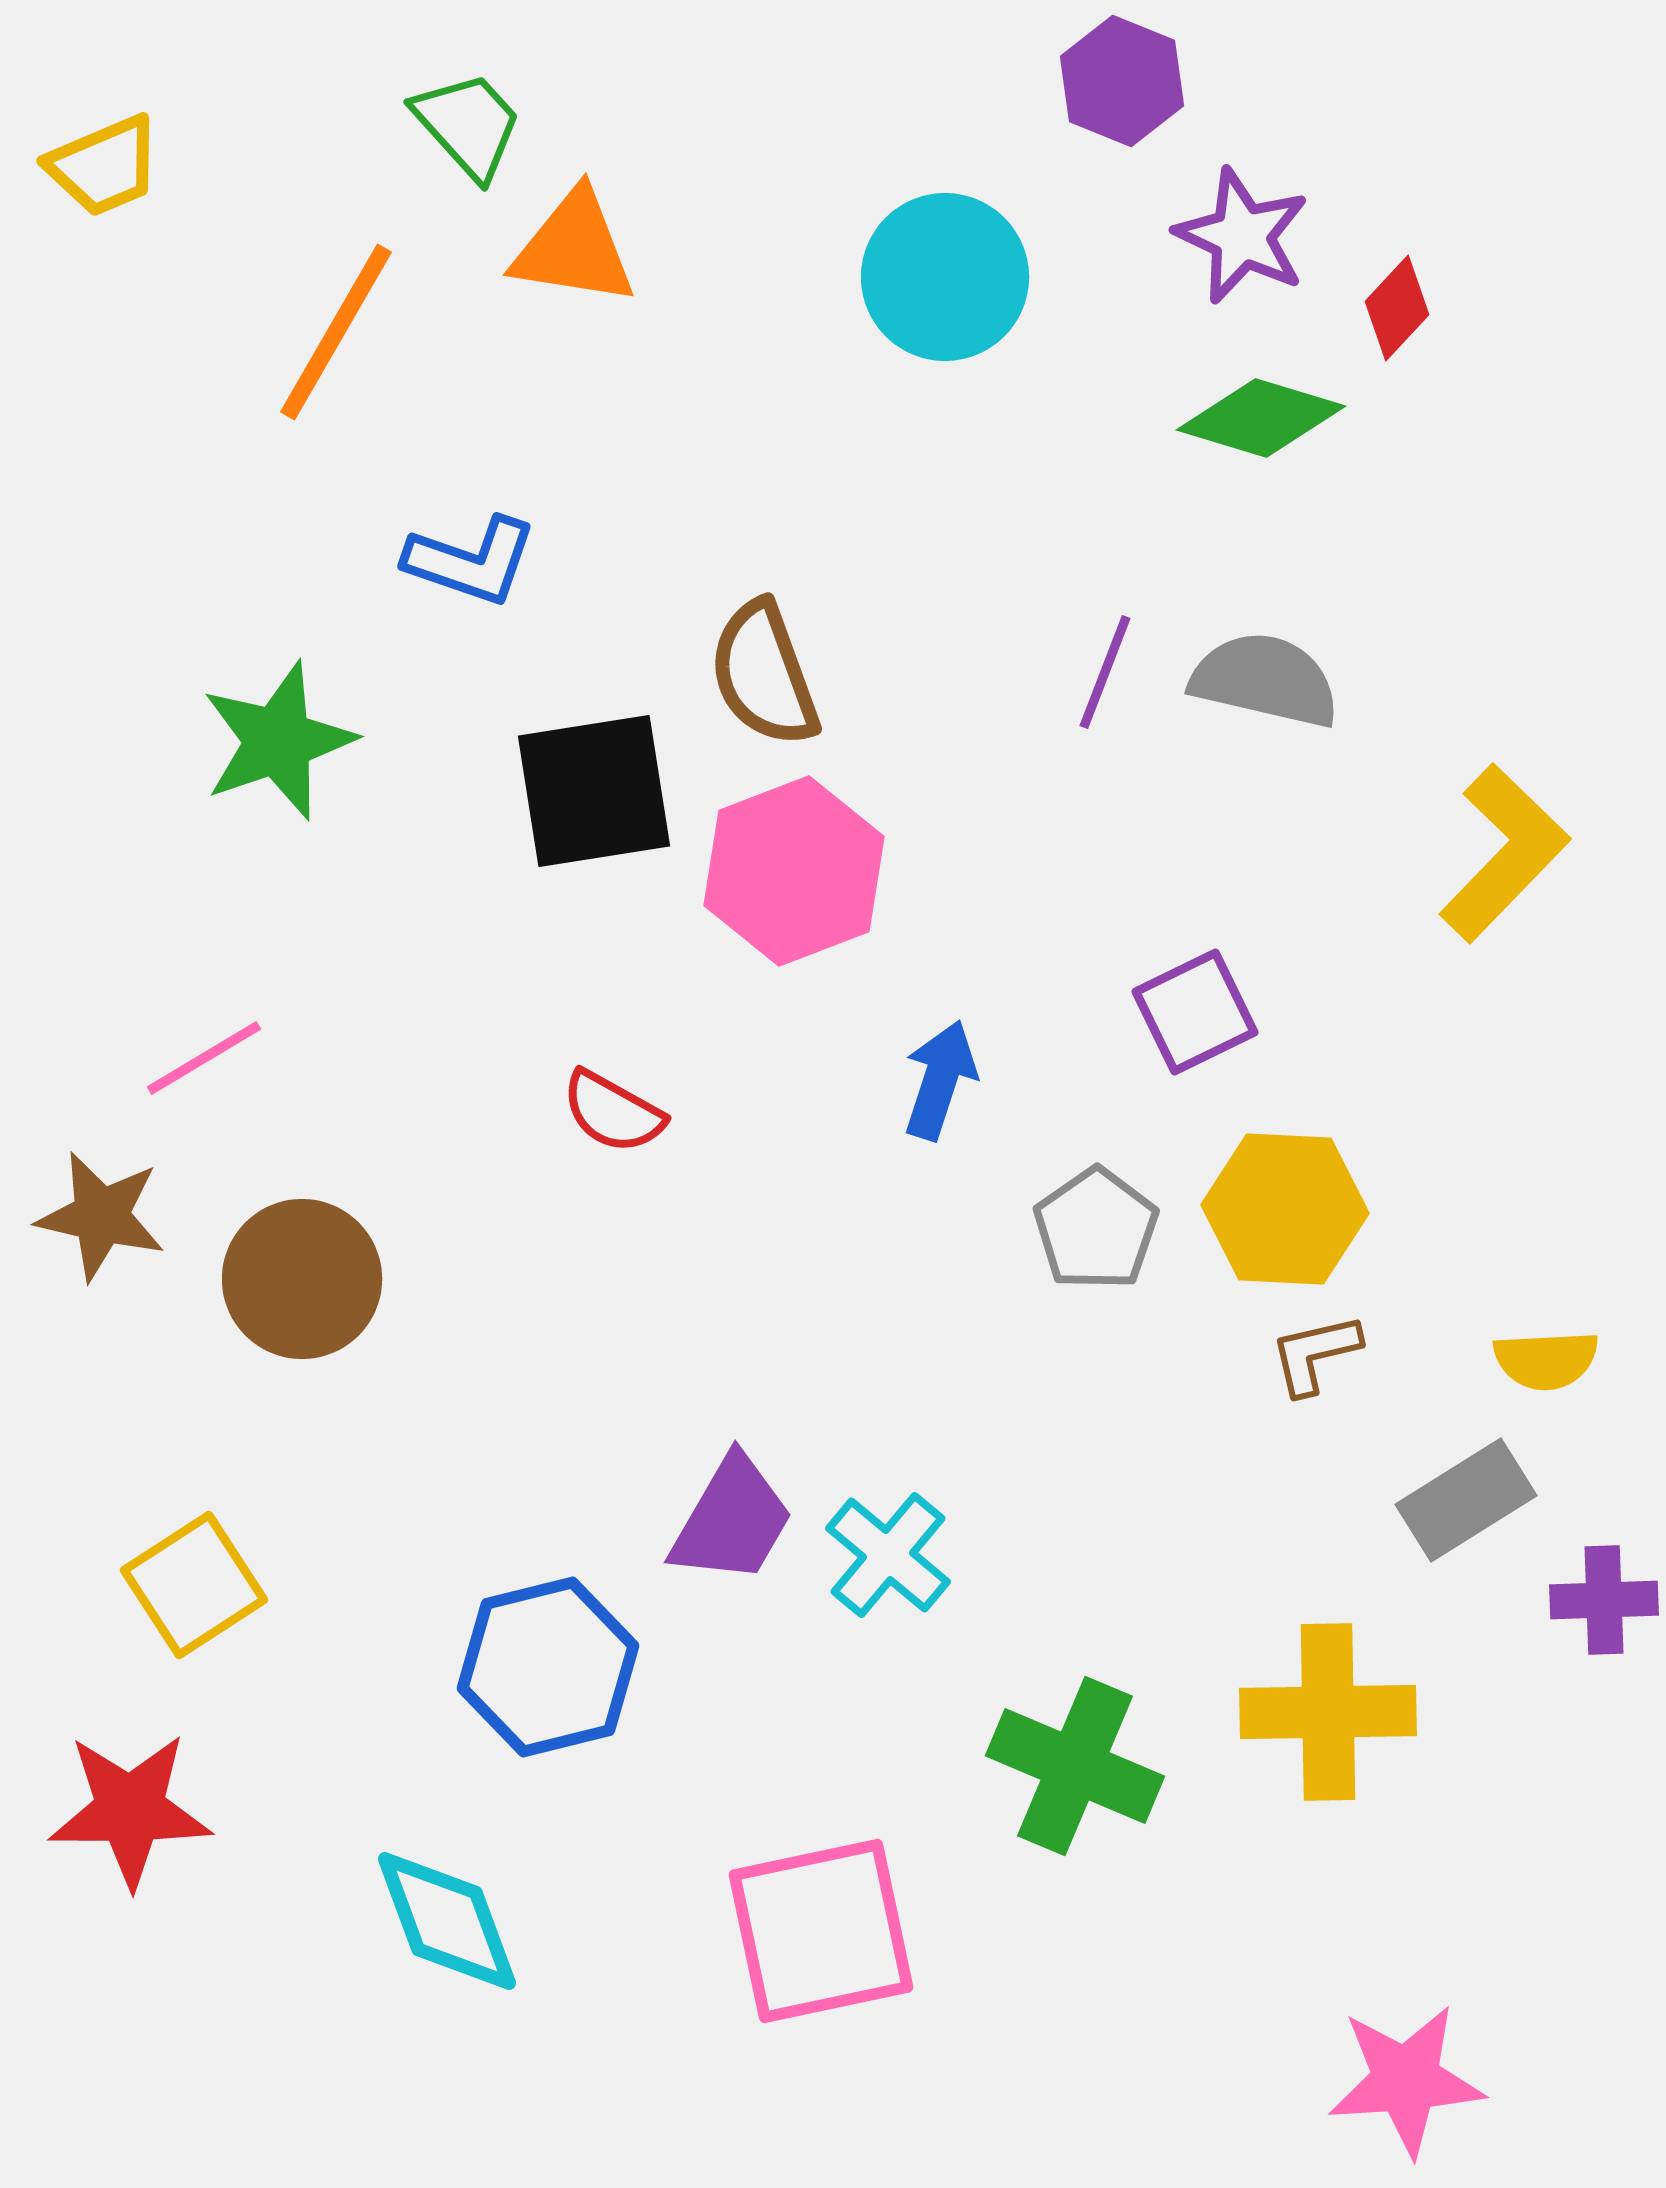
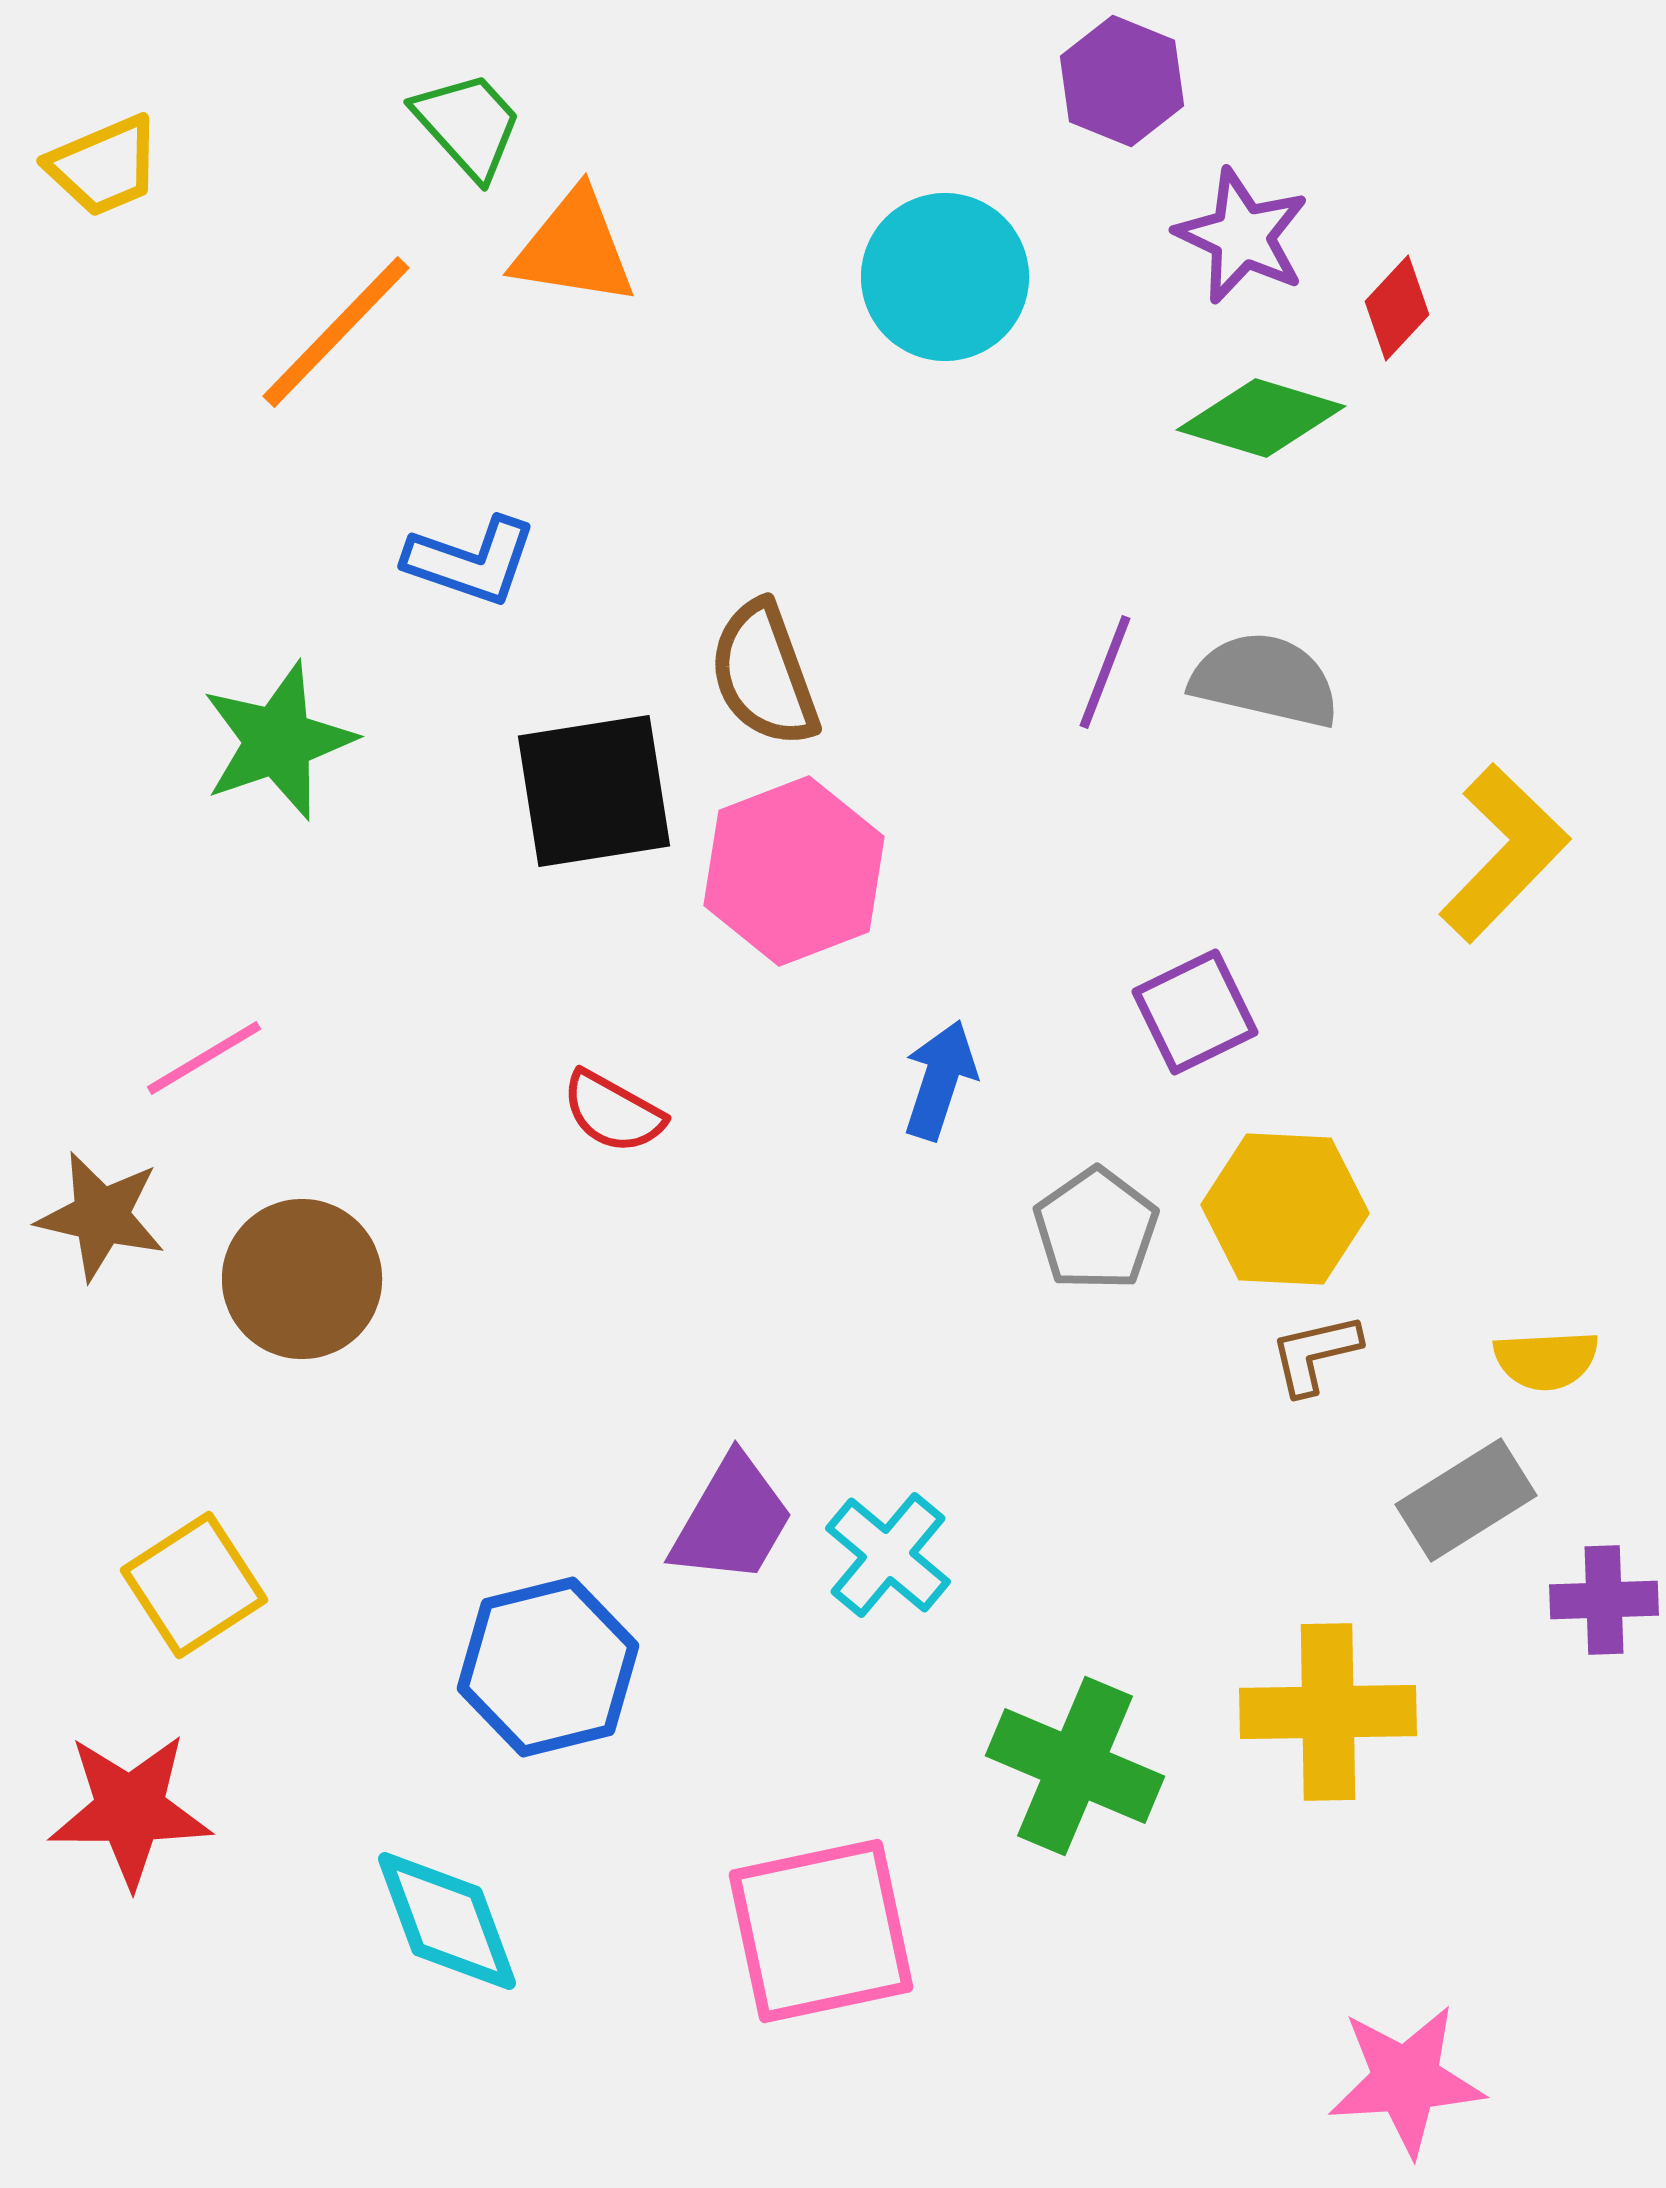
orange line: rotated 14 degrees clockwise
